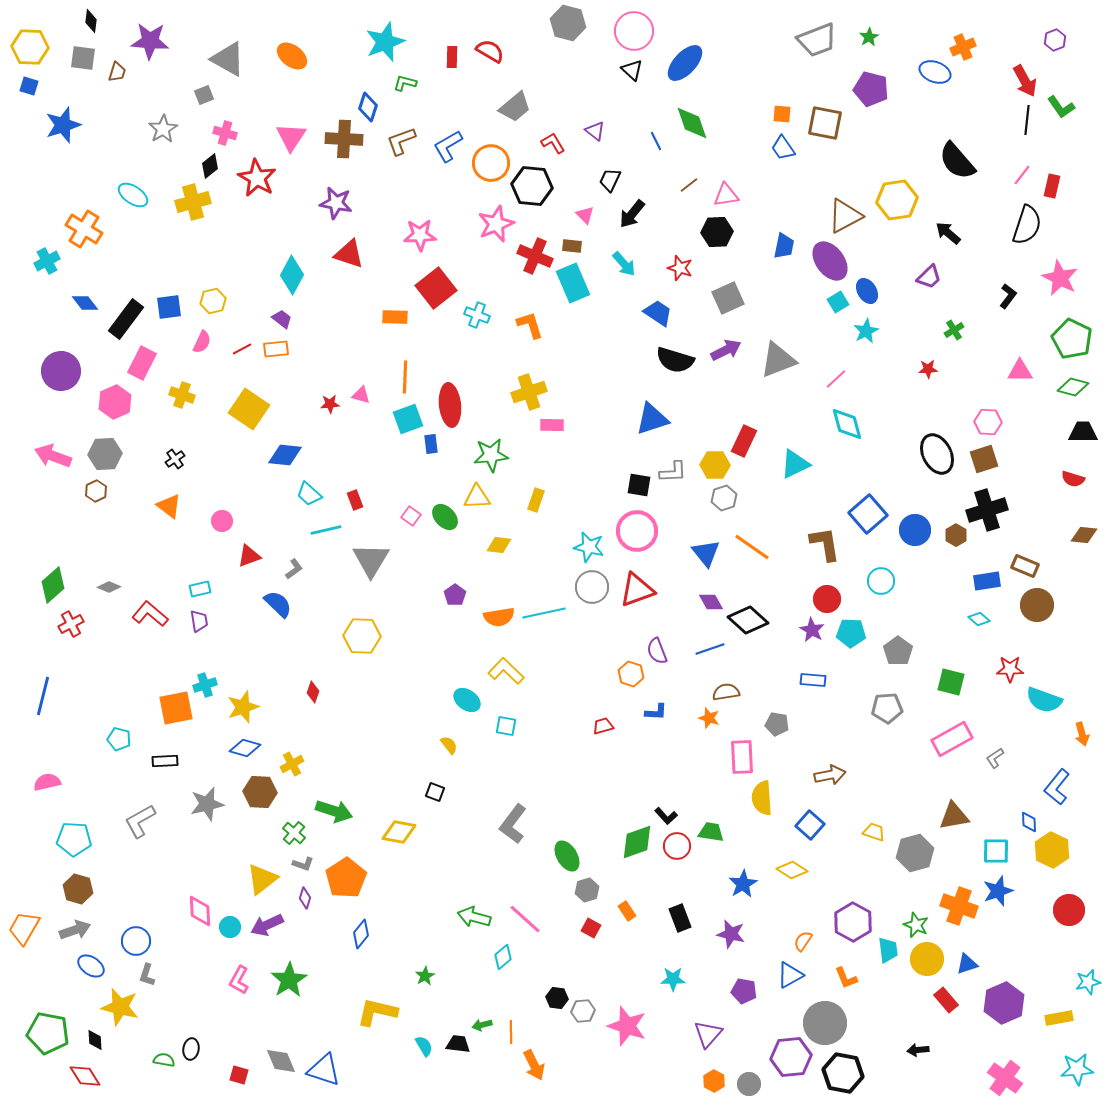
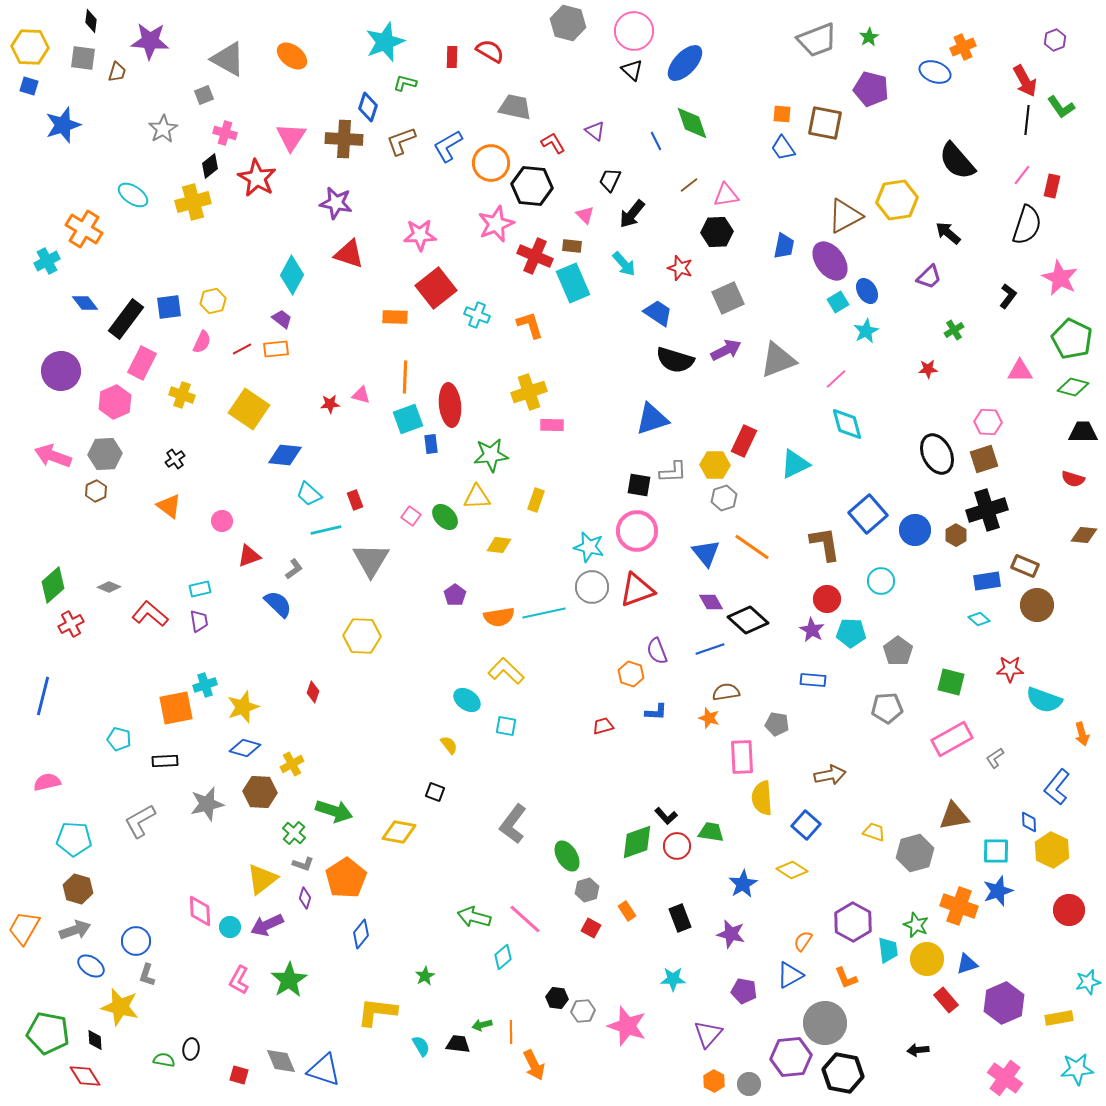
gray trapezoid at (515, 107): rotated 128 degrees counterclockwise
blue square at (810, 825): moved 4 px left
yellow L-shape at (377, 1012): rotated 6 degrees counterclockwise
cyan semicircle at (424, 1046): moved 3 px left
